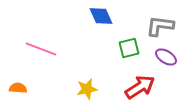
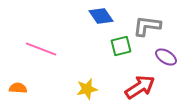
blue diamond: rotated 10 degrees counterclockwise
gray L-shape: moved 13 px left
green square: moved 8 px left, 2 px up
